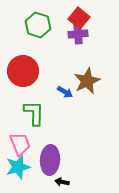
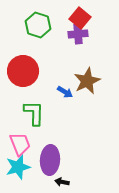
red square: moved 1 px right
